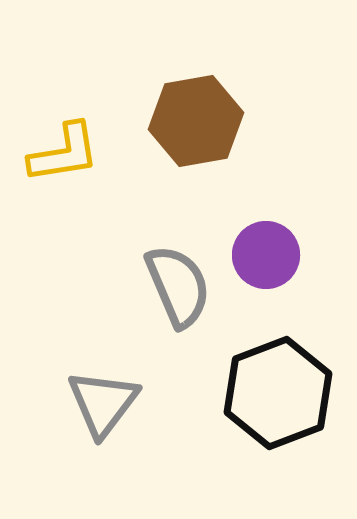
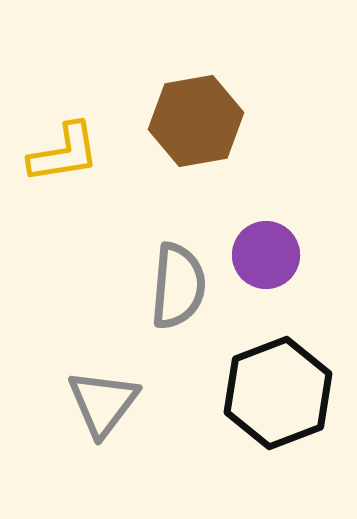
gray semicircle: rotated 28 degrees clockwise
